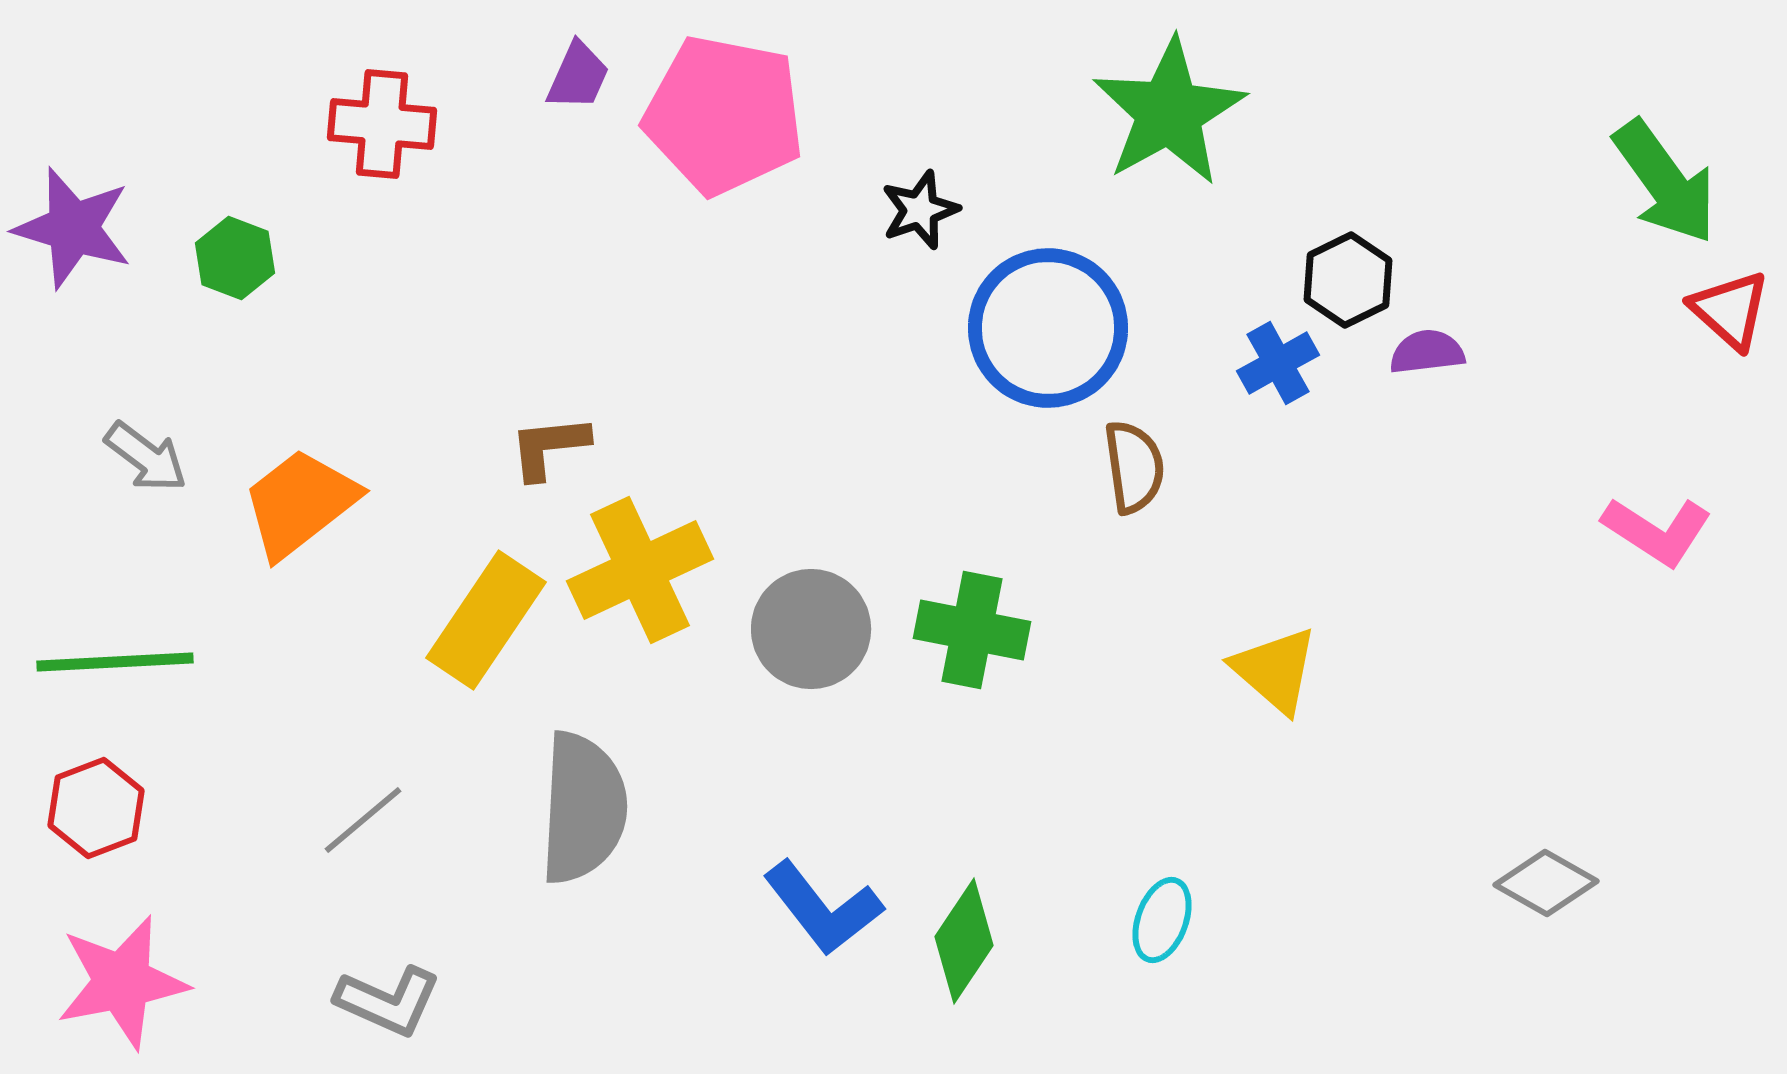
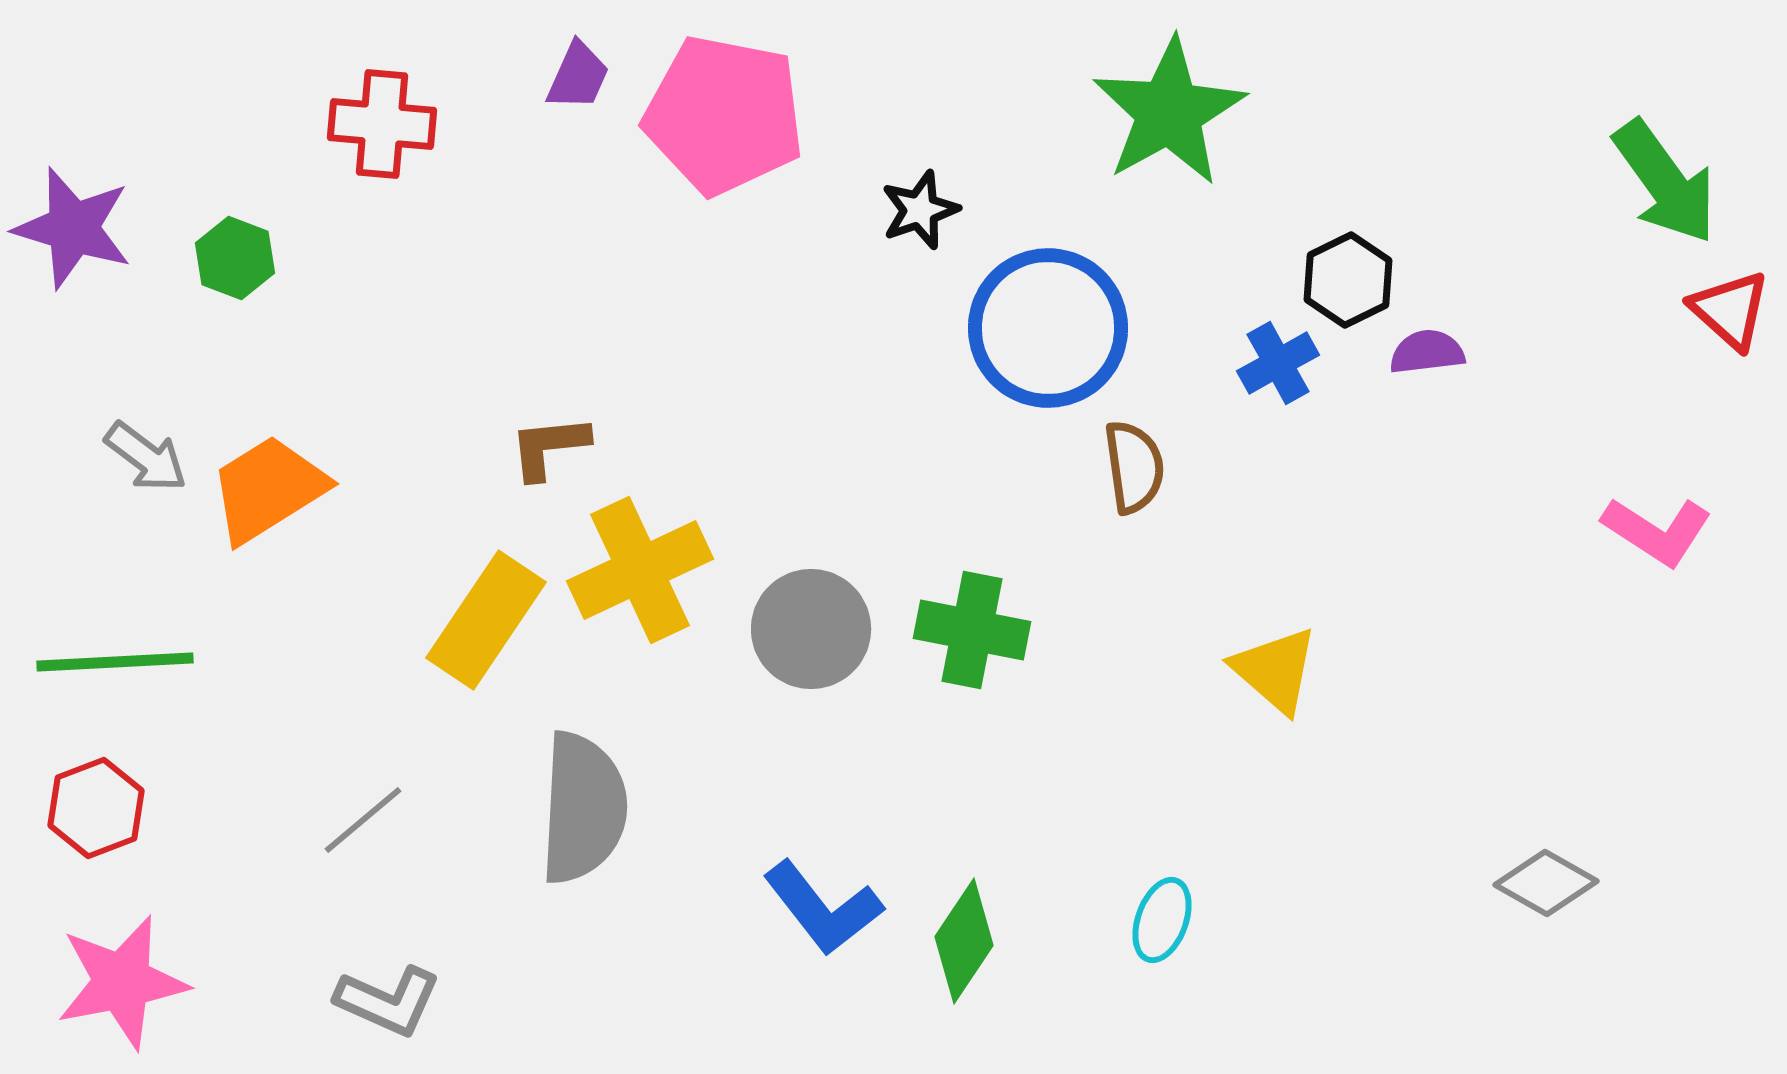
orange trapezoid: moved 32 px left, 14 px up; rotated 6 degrees clockwise
